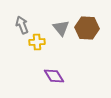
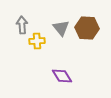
gray arrow: rotated 18 degrees clockwise
yellow cross: moved 1 px up
purple diamond: moved 8 px right
